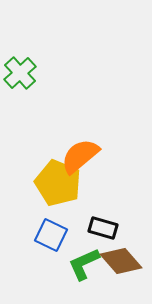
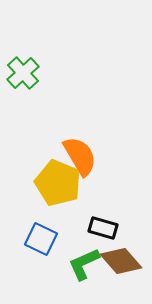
green cross: moved 3 px right
orange semicircle: rotated 99 degrees clockwise
blue square: moved 10 px left, 4 px down
